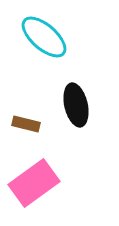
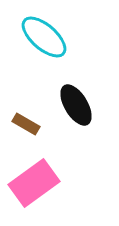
black ellipse: rotated 18 degrees counterclockwise
brown rectangle: rotated 16 degrees clockwise
